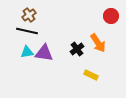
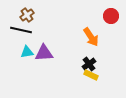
brown cross: moved 2 px left
black line: moved 6 px left, 1 px up
orange arrow: moved 7 px left, 6 px up
black cross: moved 12 px right, 15 px down
purple triangle: rotated 12 degrees counterclockwise
